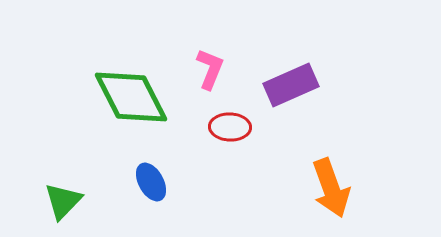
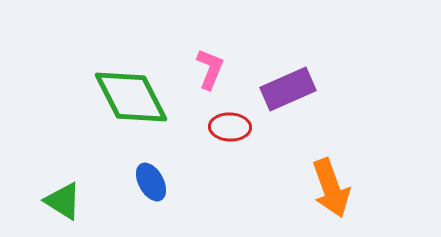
purple rectangle: moved 3 px left, 4 px down
green triangle: rotated 42 degrees counterclockwise
